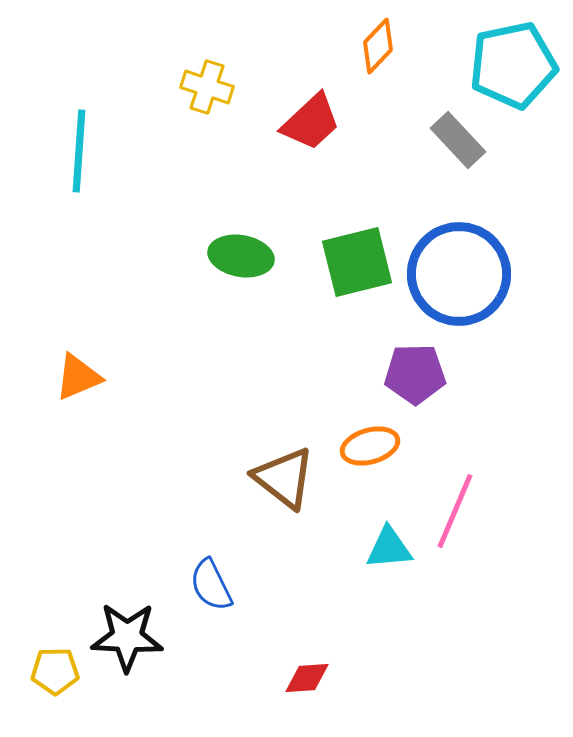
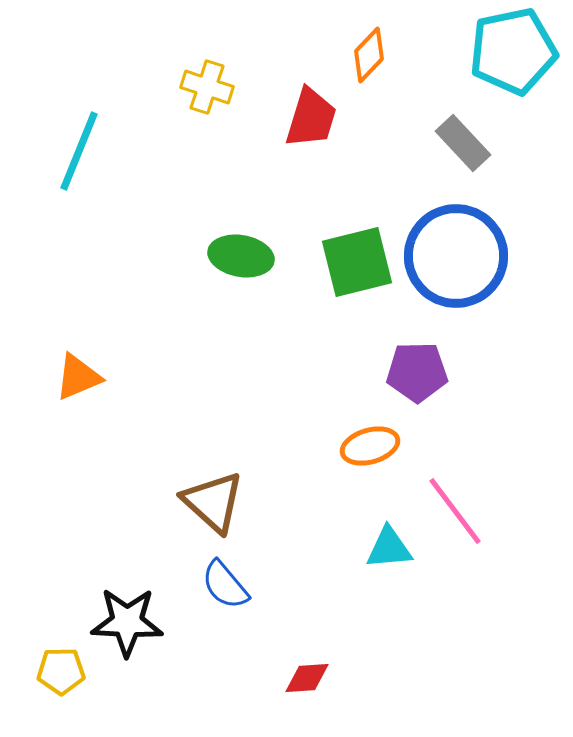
orange diamond: moved 9 px left, 9 px down
cyan pentagon: moved 14 px up
red trapezoid: moved 4 px up; rotated 30 degrees counterclockwise
gray rectangle: moved 5 px right, 3 px down
cyan line: rotated 18 degrees clockwise
blue circle: moved 3 px left, 18 px up
purple pentagon: moved 2 px right, 2 px up
brown triangle: moved 71 px left, 24 px down; rotated 4 degrees clockwise
pink line: rotated 60 degrees counterclockwise
blue semicircle: moved 14 px right; rotated 14 degrees counterclockwise
black star: moved 15 px up
yellow pentagon: moved 6 px right
